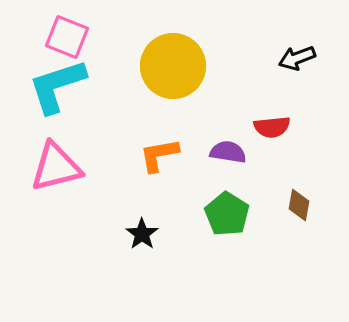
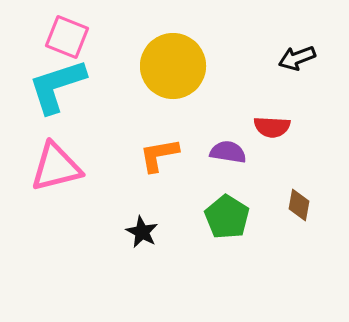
red semicircle: rotated 9 degrees clockwise
green pentagon: moved 3 px down
black star: moved 2 px up; rotated 8 degrees counterclockwise
